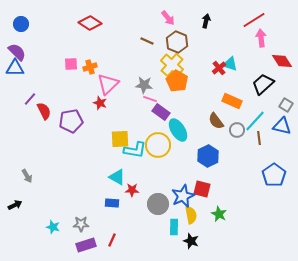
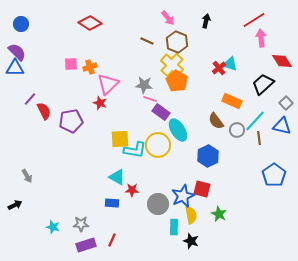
gray square at (286, 105): moved 2 px up; rotated 16 degrees clockwise
